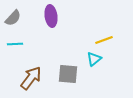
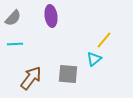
yellow line: rotated 30 degrees counterclockwise
